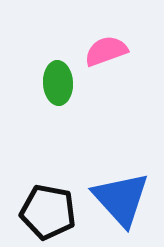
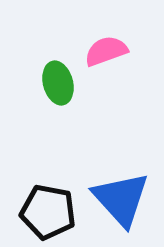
green ellipse: rotated 12 degrees counterclockwise
